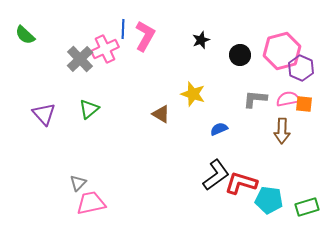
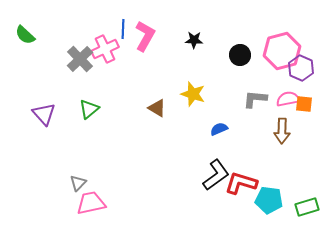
black star: moved 7 px left; rotated 24 degrees clockwise
brown triangle: moved 4 px left, 6 px up
